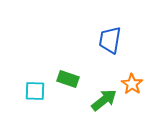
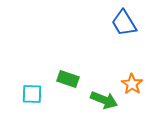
blue trapezoid: moved 14 px right, 17 px up; rotated 40 degrees counterclockwise
cyan square: moved 3 px left, 3 px down
green arrow: rotated 60 degrees clockwise
